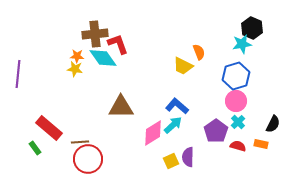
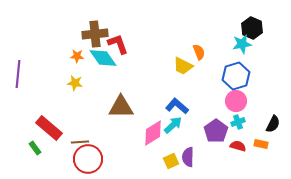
yellow star: moved 14 px down
cyan cross: rotated 24 degrees clockwise
